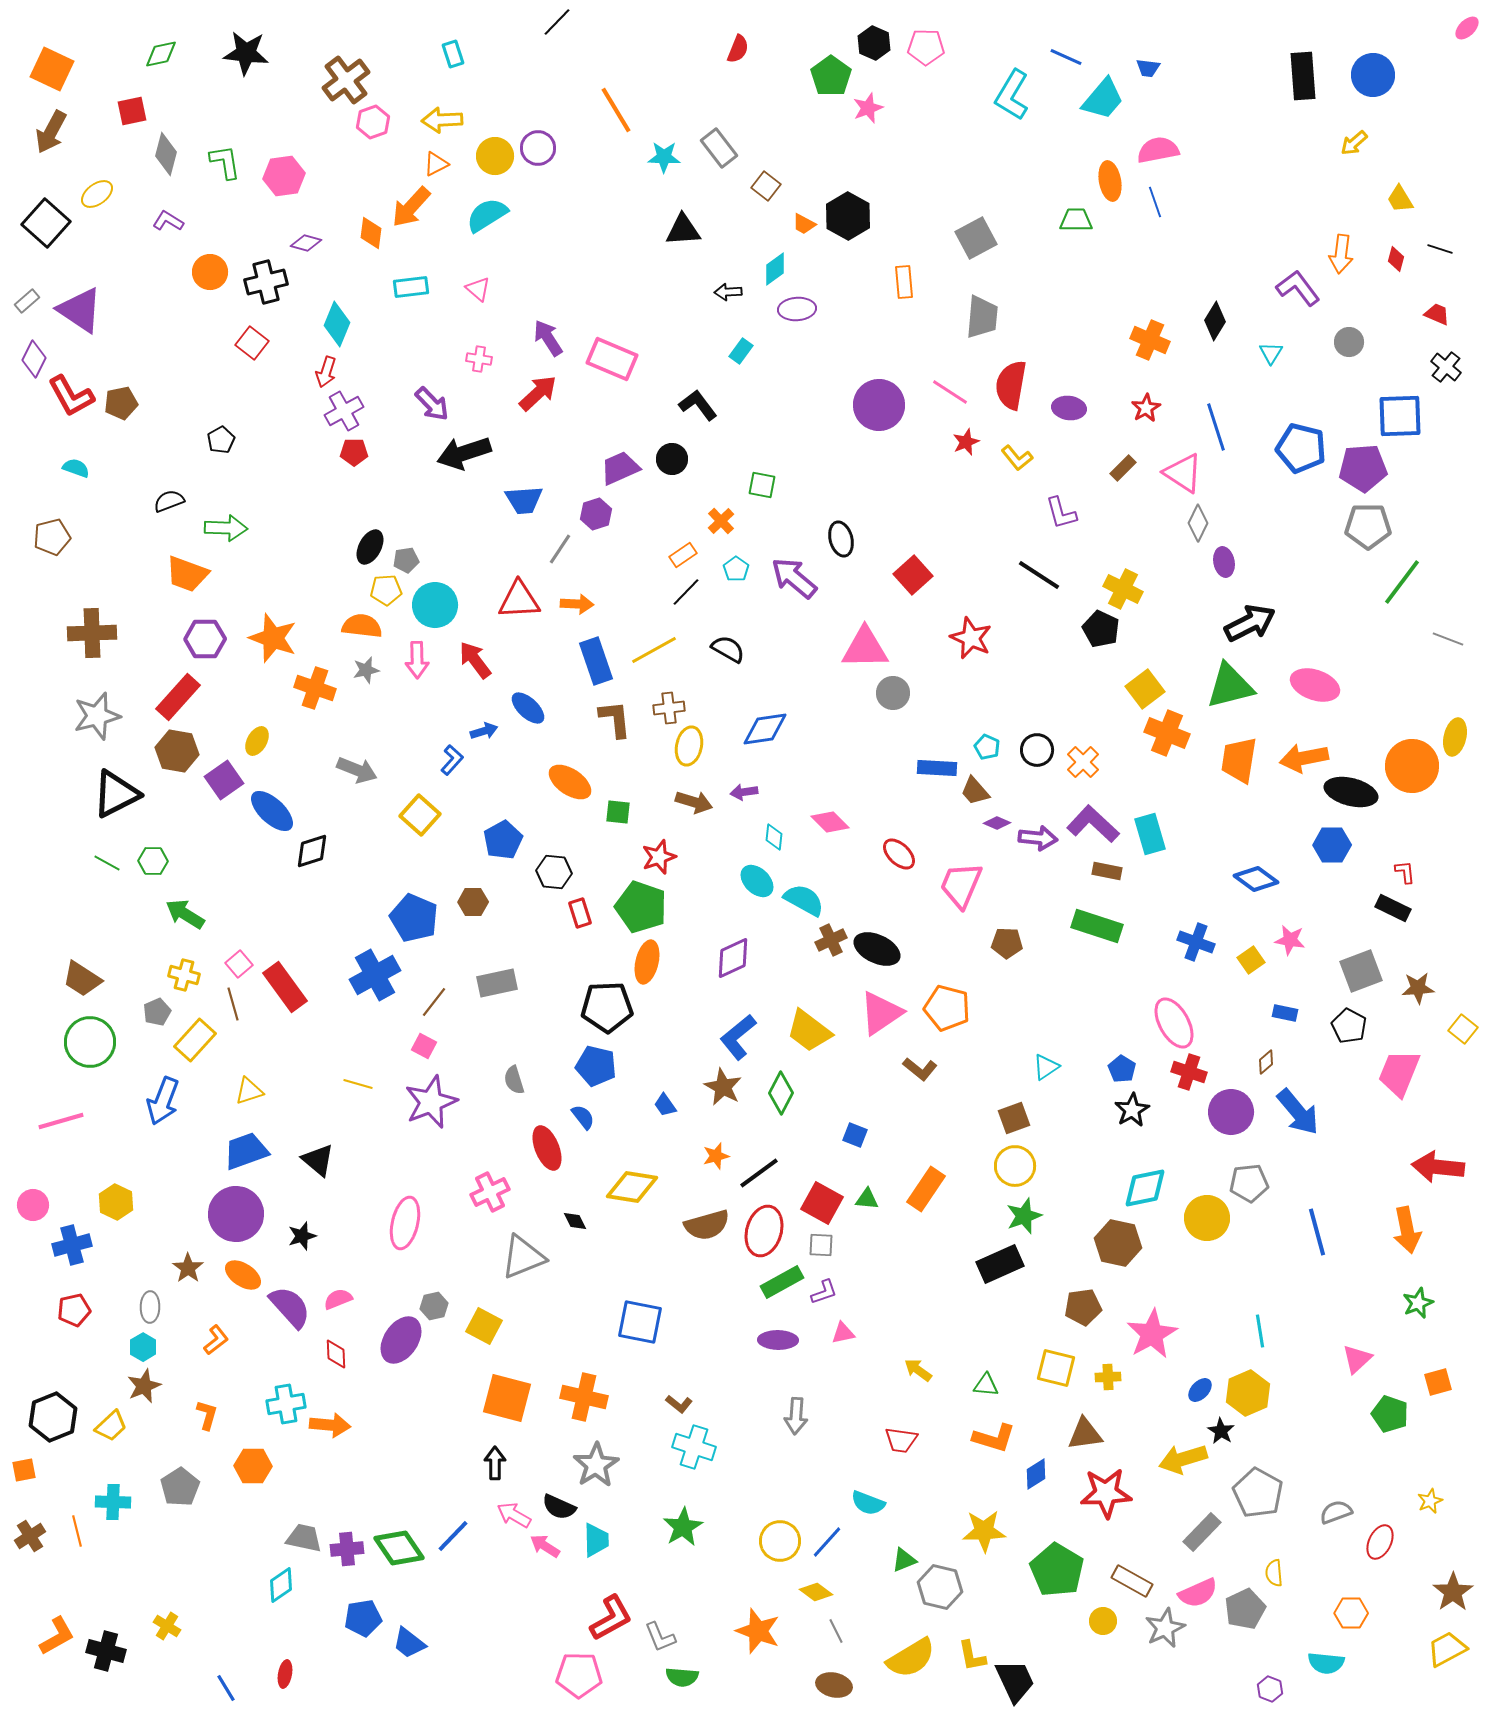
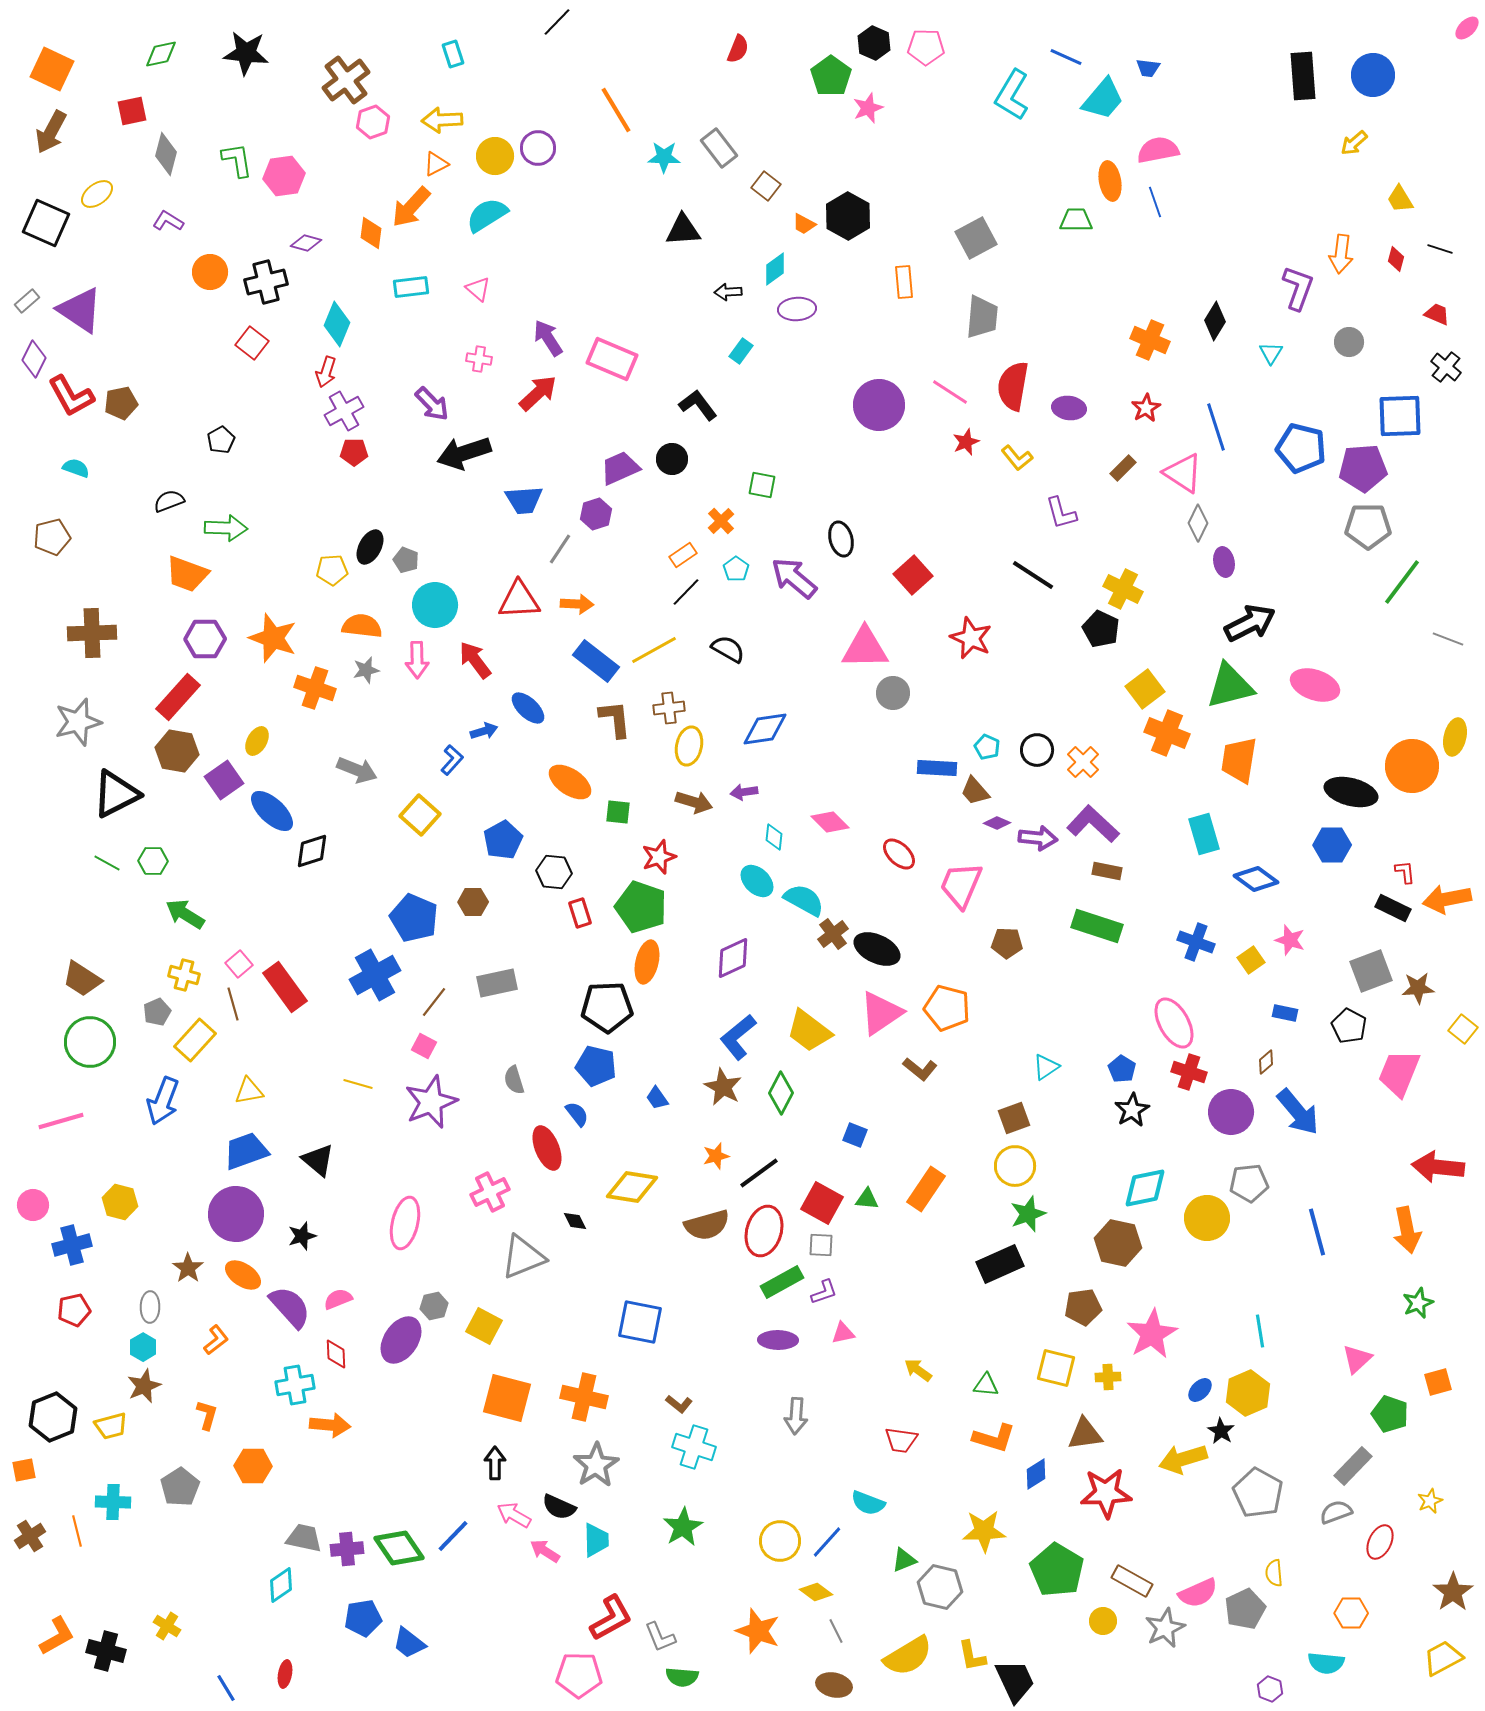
green L-shape at (225, 162): moved 12 px right, 2 px up
black square at (46, 223): rotated 18 degrees counterclockwise
purple L-shape at (1298, 288): rotated 57 degrees clockwise
red semicircle at (1011, 385): moved 2 px right, 1 px down
gray pentagon at (406, 560): rotated 30 degrees clockwise
black line at (1039, 575): moved 6 px left
yellow pentagon at (386, 590): moved 54 px left, 20 px up
blue rectangle at (596, 661): rotated 33 degrees counterclockwise
gray star at (97, 716): moved 19 px left, 6 px down
orange arrow at (1304, 758): moved 143 px right, 141 px down
cyan rectangle at (1150, 834): moved 54 px right
brown cross at (831, 940): moved 2 px right, 6 px up; rotated 12 degrees counterclockwise
pink star at (1290, 940): rotated 8 degrees clockwise
gray square at (1361, 971): moved 10 px right
yellow triangle at (249, 1091): rotated 8 degrees clockwise
blue trapezoid at (665, 1105): moved 8 px left, 7 px up
blue semicircle at (583, 1117): moved 6 px left, 3 px up
yellow hexagon at (116, 1202): moved 4 px right; rotated 12 degrees counterclockwise
green star at (1024, 1216): moved 4 px right, 2 px up
cyan cross at (286, 1404): moved 9 px right, 19 px up
yellow trapezoid at (111, 1426): rotated 28 degrees clockwise
gray rectangle at (1202, 1532): moved 151 px right, 66 px up
pink arrow at (545, 1546): moved 5 px down
yellow trapezoid at (1447, 1649): moved 4 px left, 9 px down
yellow semicircle at (911, 1658): moved 3 px left, 2 px up
